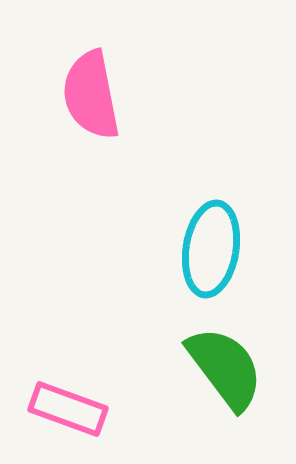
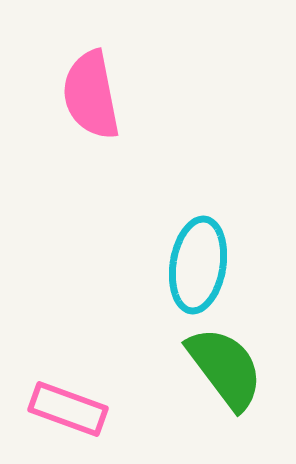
cyan ellipse: moved 13 px left, 16 px down
